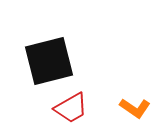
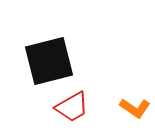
red trapezoid: moved 1 px right, 1 px up
